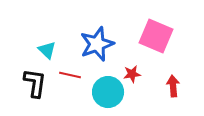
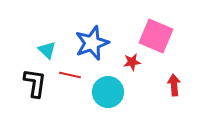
blue star: moved 5 px left, 1 px up
red star: moved 12 px up
red arrow: moved 1 px right, 1 px up
